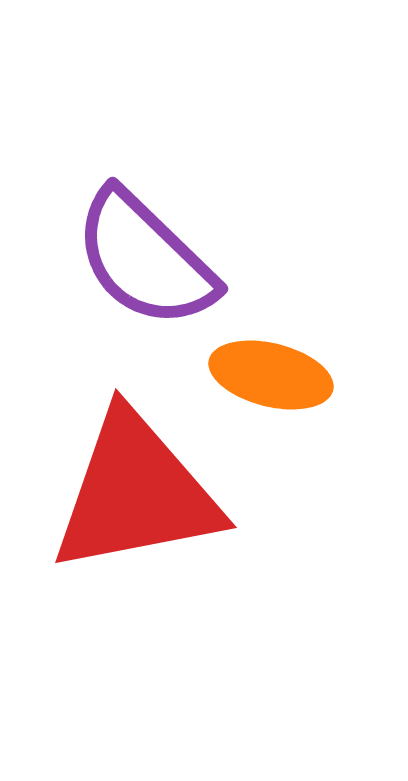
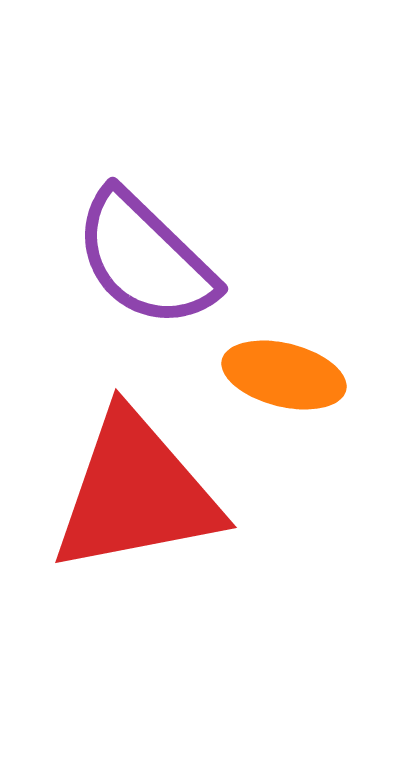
orange ellipse: moved 13 px right
